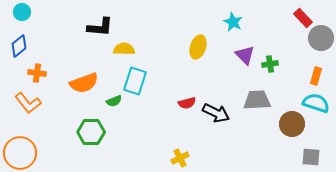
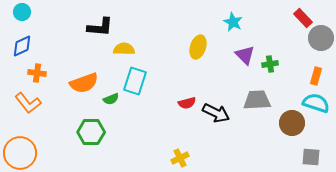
blue diamond: moved 3 px right; rotated 15 degrees clockwise
green semicircle: moved 3 px left, 2 px up
brown circle: moved 1 px up
